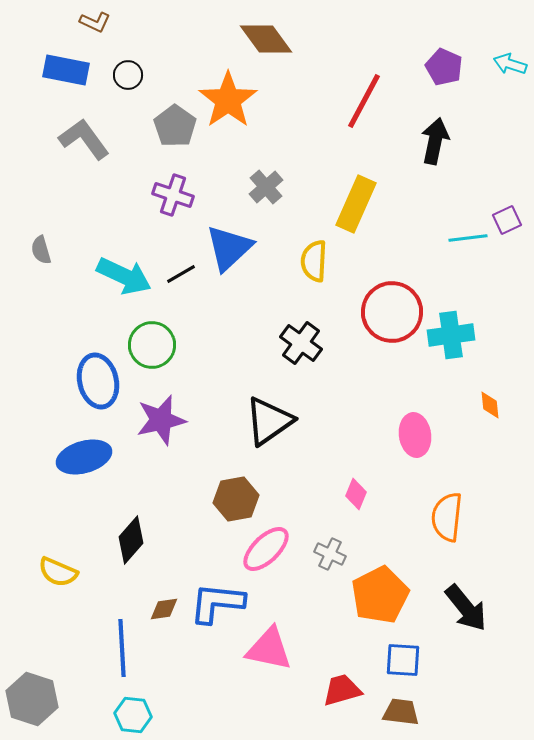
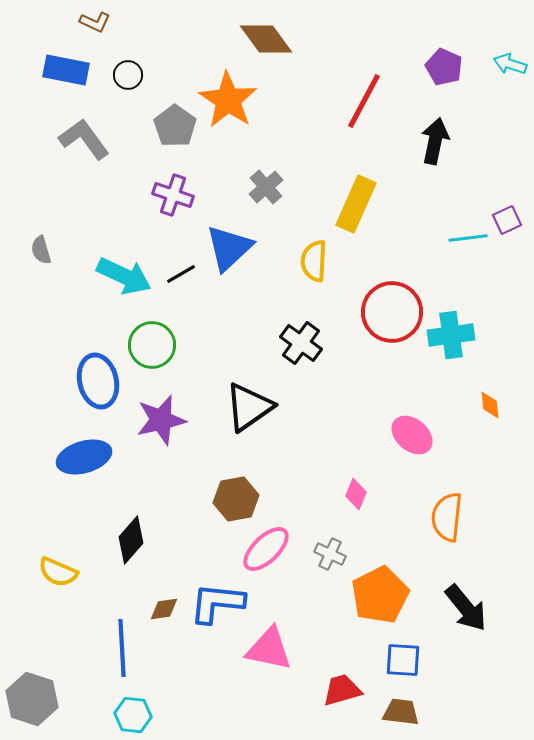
orange star at (228, 100): rotated 4 degrees counterclockwise
black triangle at (269, 421): moved 20 px left, 14 px up
pink ellipse at (415, 435): moved 3 px left; rotated 42 degrees counterclockwise
